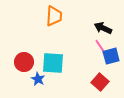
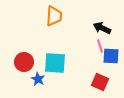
black arrow: moved 1 px left
pink line: rotated 16 degrees clockwise
blue square: rotated 18 degrees clockwise
cyan square: moved 2 px right
red square: rotated 18 degrees counterclockwise
